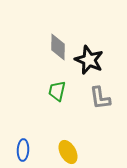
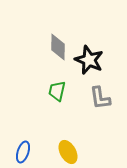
blue ellipse: moved 2 px down; rotated 15 degrees clockwise
